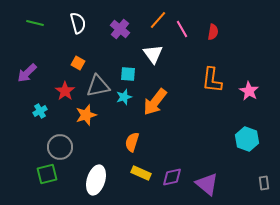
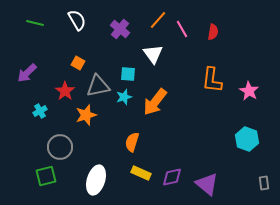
white semicircle: moved 1 px left, 3 px up; rotated 15 degrees counterclockwise
green square: moved 1 px left, 2 px down
